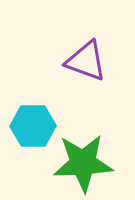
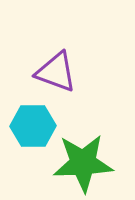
purple triangle: moved 30 px left, 11 px down
